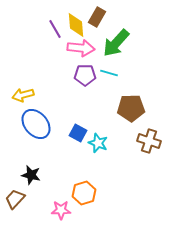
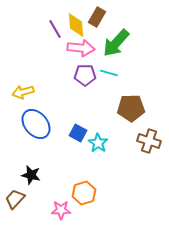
yellow arrow: moved 3 px up
cyan star: rotated 12 degrees clockwise
